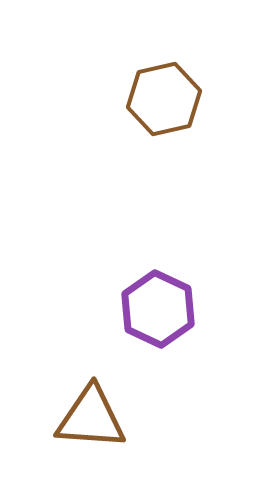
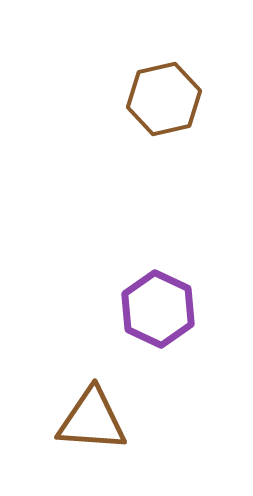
brown triangle: moved 1 px right, 2 px down
